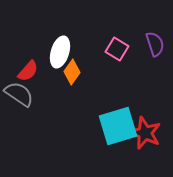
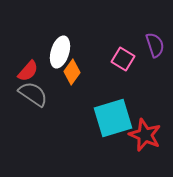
purple semicircle: moved 1 px down
pink square: moved 6 px right, 10 px down
gray semicircle: moved 14 px right
cyan square: moved 5 px left, 8 px up
red star: moved 2 px down
